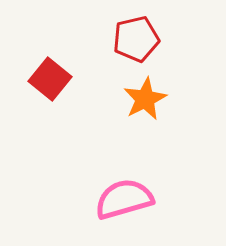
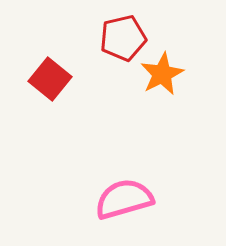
red pentagon: moved 13 px left, 1 px up
orange star: moved 17 px right, 25 px up
